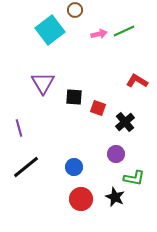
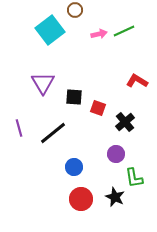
black line: moved 27 px right, 34 px up
green L-shape: rotated 70 degrees clockwise
